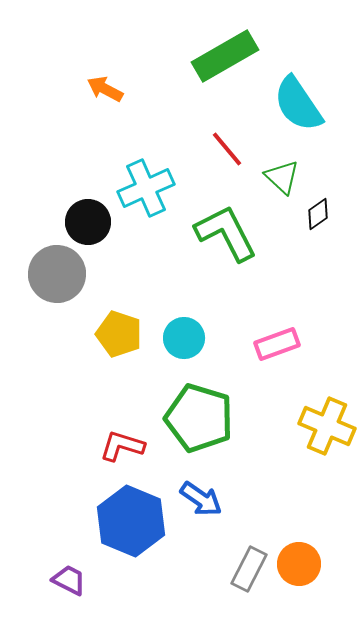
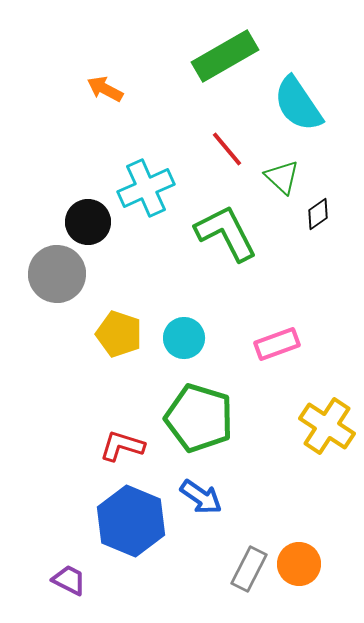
yellow cross: rotated 10 degrees clockwise
blue arrow: moved 2 px up
